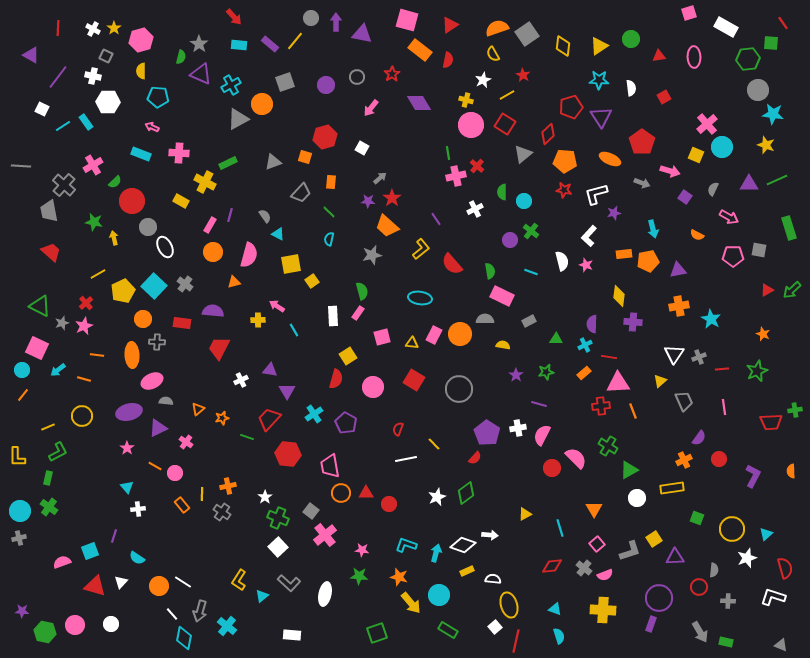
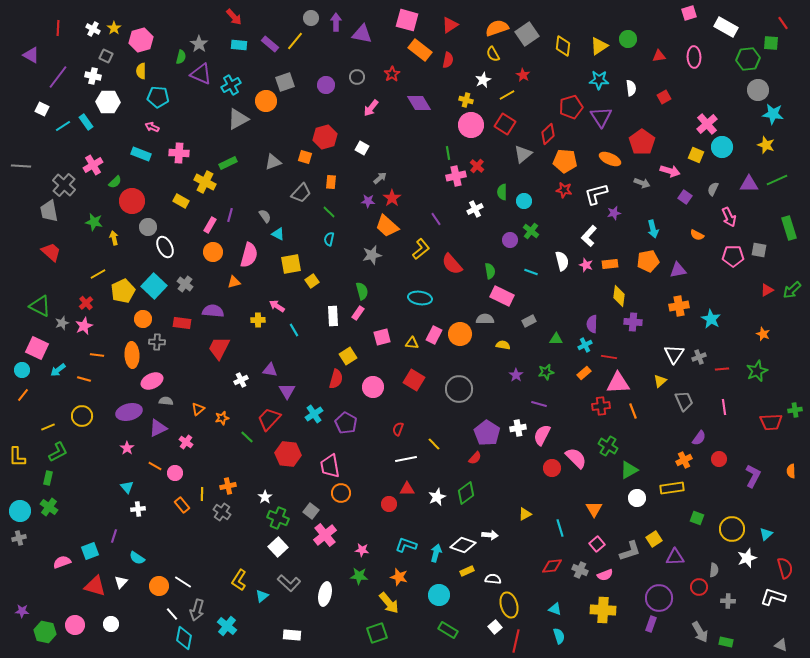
green circle at (631, 39): moved 3 px left
orange circle at (262, 104): moved 4 px right, 3 px up
pink arrow at (729, 217): rotated 36 degrees clockwise
orange rectangle at (624, 254): moved 14 px left, 10 px down
green line at (247, 437): rotated 24 degrees clockwise
red triangle at (366, 493): moved 41 px right, 4 px up
gray cross at (584, 568): moved 4 px left, 2 px down; rotated 14 degrees counterclockwise
yellow arrow at (411, 603): moved 22 px left
gray arrow at (200, 611): moved 3 px left, 1 px up
